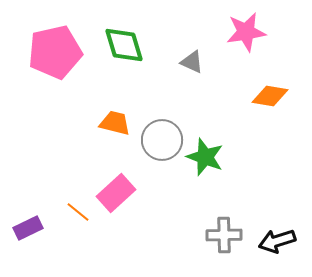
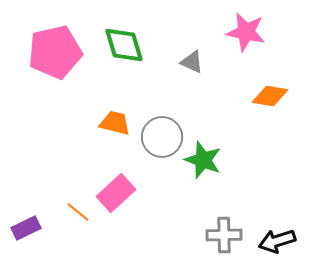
pink star: rotated 21 degrees clockwise
gray circle: moved 3 px up
green star: moved 2 px left, 3 px down
purple rectangle: moved 2 px left
